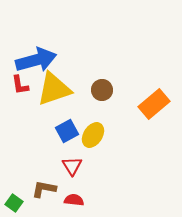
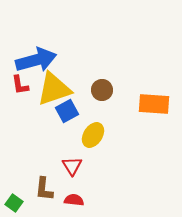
orange rectangle: rotated 44 degrees clockwise
blue square: moved 20 px up
brown L-shape: rotated 95 degrees counterclockwise
